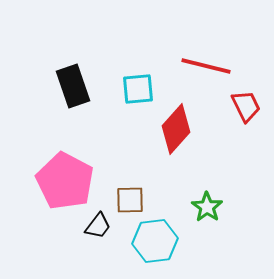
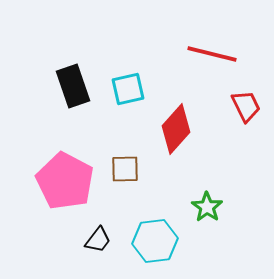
red line: moved 6 px right, 12 px up
cyan square: moved 10 px left; rotated 8 degrees counterclockwise
brown square: moved 5 px left, 31 px up
black trapezoid: moved 14 px down
